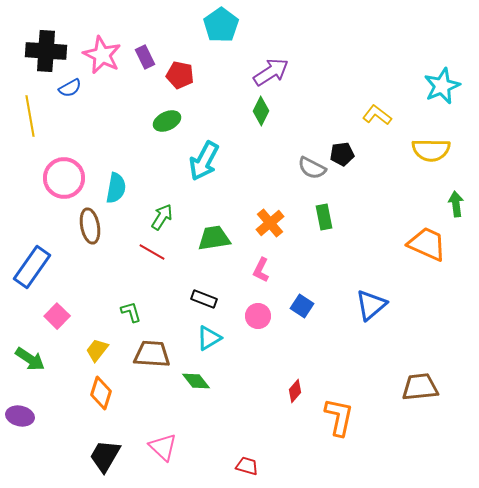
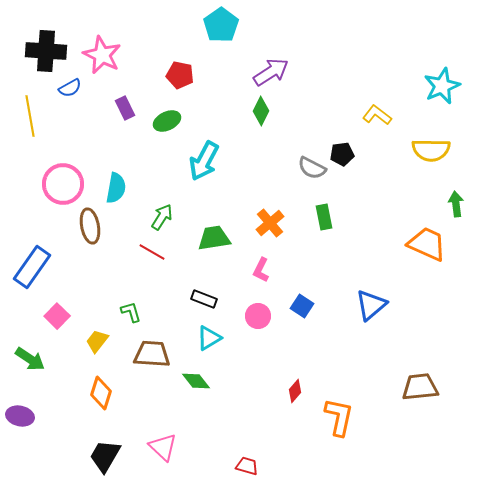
purple rectangle at (145, 57): moved 20 px left, 51 px down
pink circle at (64, 178): moved 1 px left, 6 px down
yellow trapezoid at (97, 350): moved 9 px up
